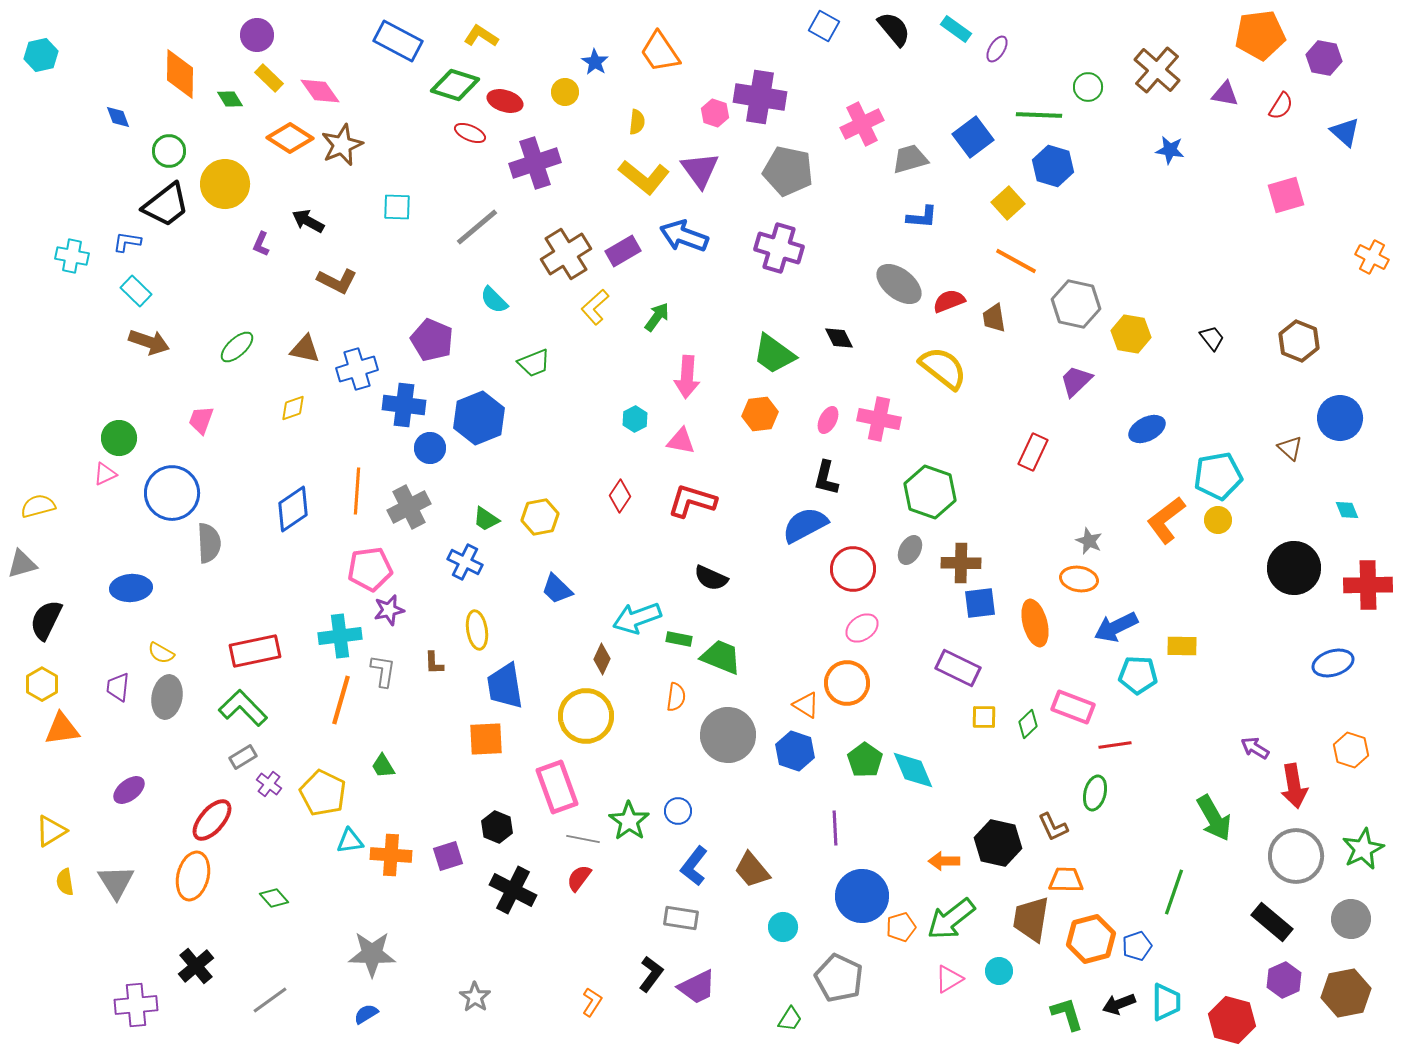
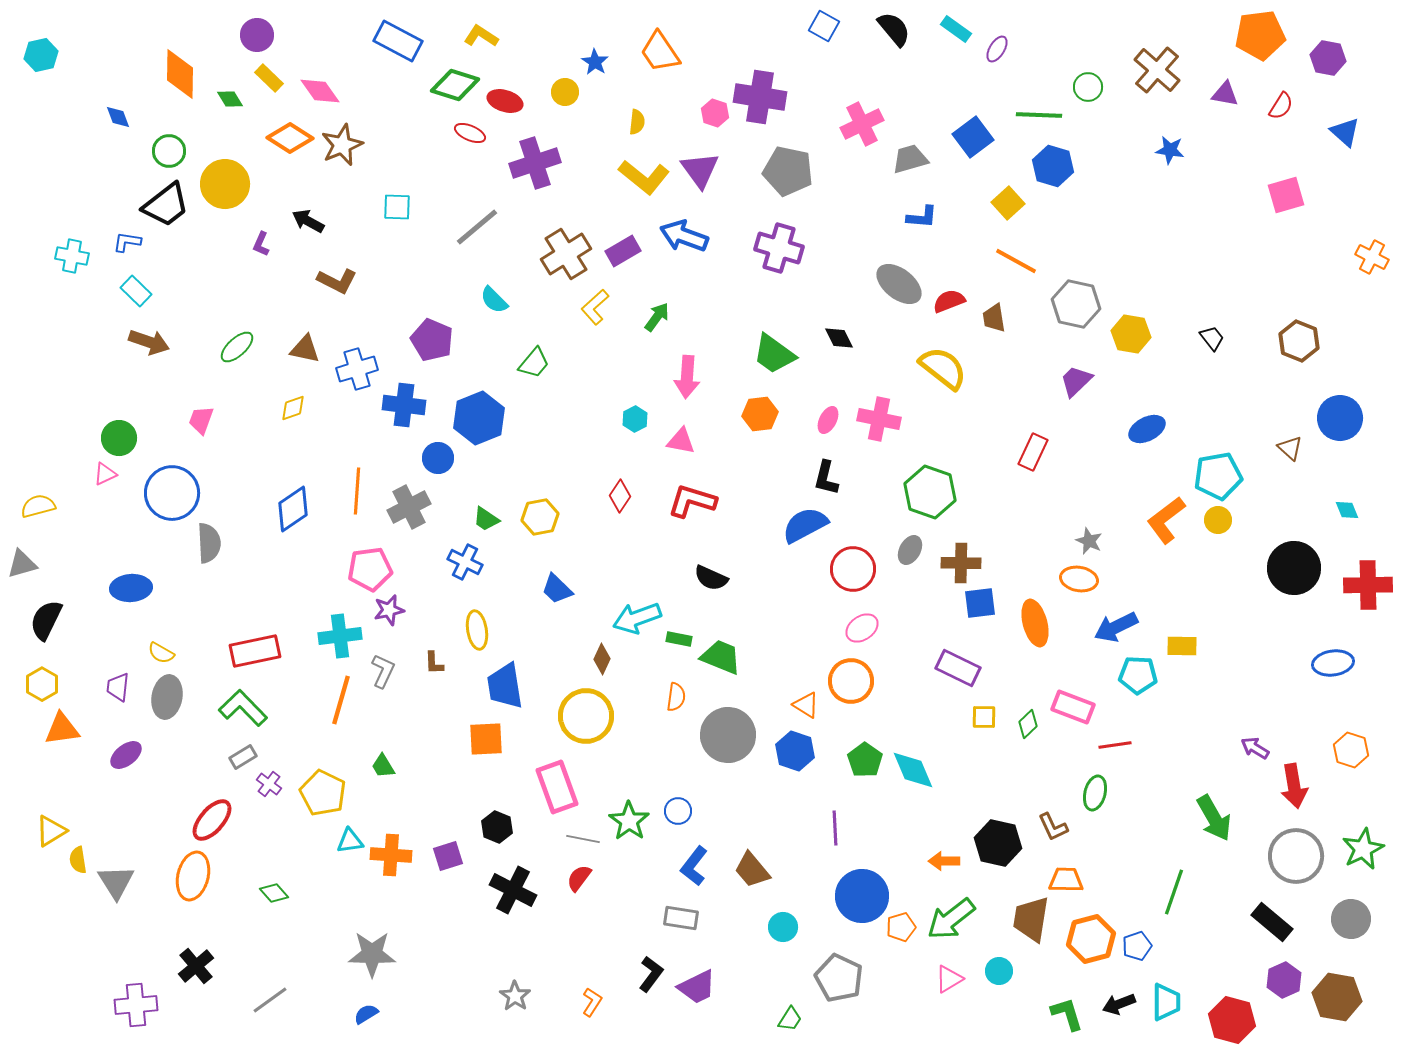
purple hexagon at (1324, 58): moved 4 px right
green trapezoid at (534, 363): rotated 28 degrees counterclockwise
blue circle at (430, 448): moved 8 px right, 10 px down
blue ellipse at (1333, 663): rotated 9 degrees clockwise
gray L-shape at (383, 671): rotated 16 degrees clockwise
orange circle at (847, 683): moved 4 px right, 2 px up
purple ellipse at (129, 790): moved 3 px left, 35 px up
yellow semicircle at (65, 882): moved 13 px right, 22 px up
green diamond at (274, 898): moved 5 px up
brown hexagon at (1346, 993): moved 9 px left, 4 px down; rotated 21 degrees clockwise
gray star at (475, 997): moved 40 px right, 1 px up
